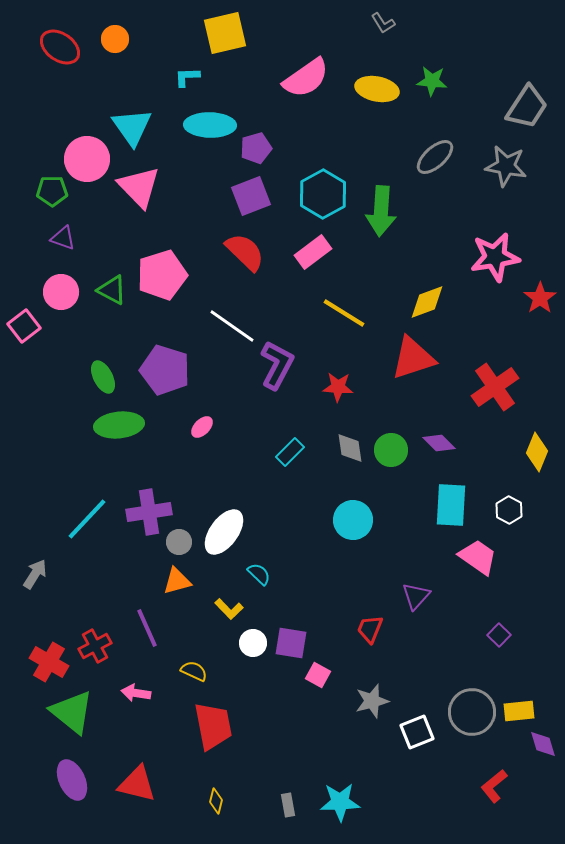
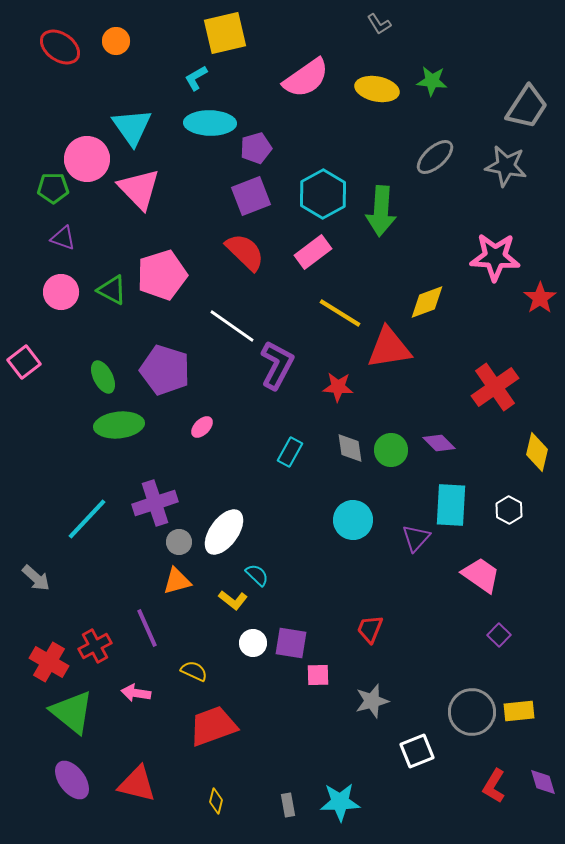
gray L-shape at (383, 23): moved 4 px left, 1 px down
orange circle at (115, 39): moved 1 px right, 2 px down
cyan L-shape at (187, 77): moved 9 px right, 1 px down; rotated 28 degrees counterclockwise
cyan ellipse at (210, 125): moved 2 px up
pink triangle at (139, 187): moved 2 px down
green pentagon at (52, 191): moved 1 px right, 3 px up
pink star at (495, 257): rotated 12 degrees clockwise
yellow line at (344, 313): moved 4 px left
pink square at (24, 326): moved 36 px down
red triangle at (413, 358): moved 24 px left, 10 px up; rotated 9 degrees clockwise
cyan rectangle at (290, 452): rotated 16 degrees counterclockwise
yellow diamond at (537, 452): rotated 9 degrees counterclockwise
purple cross at (149, 512): moved 6 px right, 9 px up; rotated 9 degrees counterclockwise
pink trapezoid at (478, 557): moved 3 px right, 18 px down
gray arrow at (35, 574): moved 1 px right, 4 px down; rotated 100 degrees clockwise
cyan semicircle at (259, 574): moved 2 px left, 1 px down
purple triangle at (416, 596): moved 58 px up
yellow L-shape at (229, 609): moved 4 px right, 9 px up; rotated 8 degrees counterclockwise
pink square at (318, 675): rotated 30 degrees counterclockwise
red trapezoid at (213, 726): rotated 99 degrees counterclockwise
white square at (417, 732): moved 19 px down
purple diamond at (543, 744): moved 38 px down
purple ellipse at (72, 780): rotated 12 degrees counterclockwise
red L-shape at (494, 786): rotated 20 degrees counterclockwise
